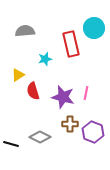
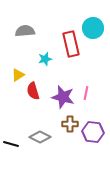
cyan circle: moved 1 px left
purple hexagon: rotated 15 degrees counterclockwise
